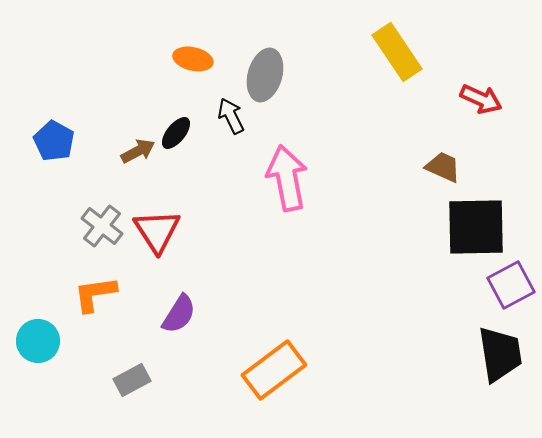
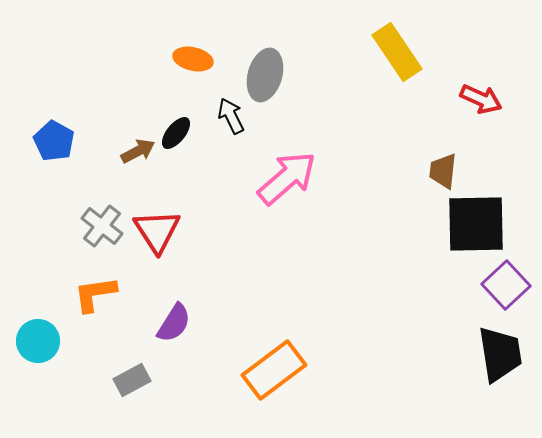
brown trapezoid: moved 4 px down; rotated 108 degrees counterclockwise
pink arrow: rotated 60 degrees clockwise
black square: moved 3 px up
purple square: moved 5 px left; rotated 15 degrees counterclockwise
purple semicircle: moved 5 px left, 9 px down
